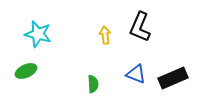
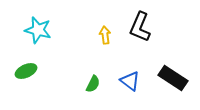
cyan star: moved 4 px up
blue triangle: moved 6 px left, 7 px down; rotated 15 degrees clockwise
black rectangle: rotated 56 degrees clockwise
green semicircle: rotated 30 degrees clockwise
